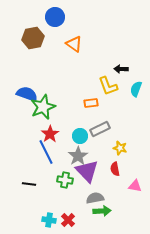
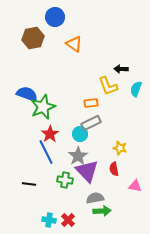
gray rectangle: moved 9 px left, 6 px up
cyan circle: moved 2 px up
red semicircle: moved 1 px left
